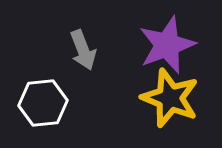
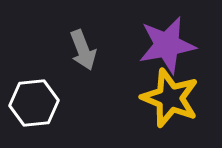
purple star: rotated 10 degrees clockwise
white hexagon: moved 9 px left
